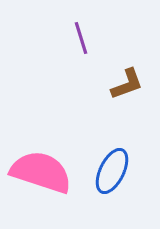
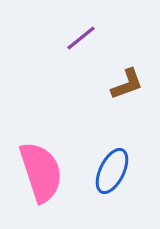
purple line: rotated 68 degrees clockwise
pink semicircle: rotated 54 degrees clockwise
